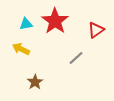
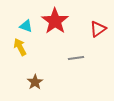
cyan triangle: moved 2 px down; rotated 32 degrees clockwise
red triangle: moved 2 px right, 1 px up
yellow arrow: moved 1 px left, 2 px up; rotated 36 degrees clockwise
gray line: rotated 35 degrees clockwise
